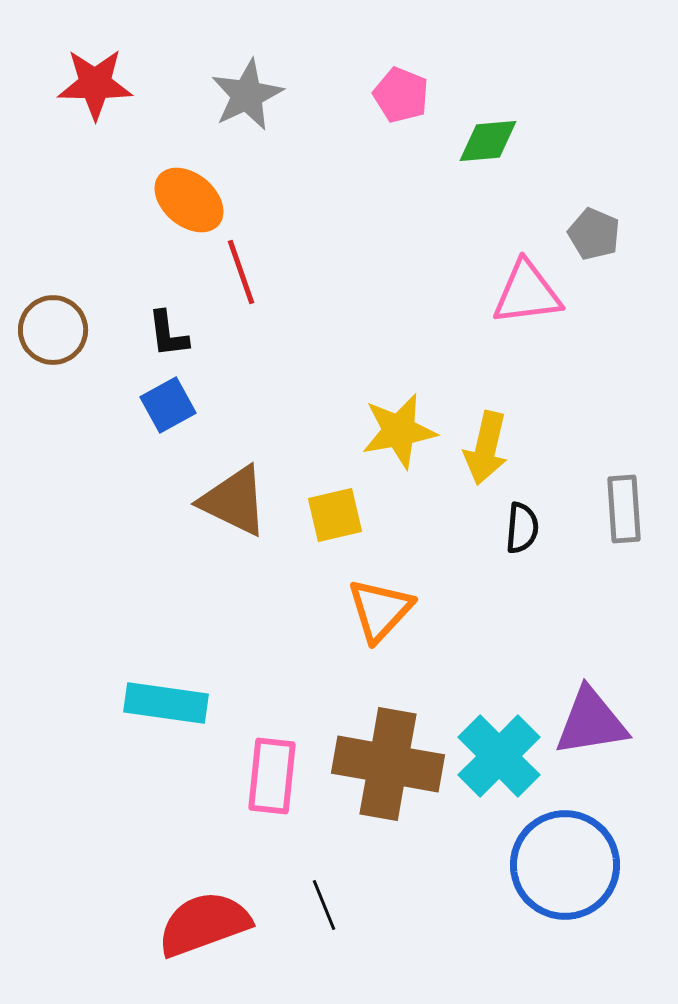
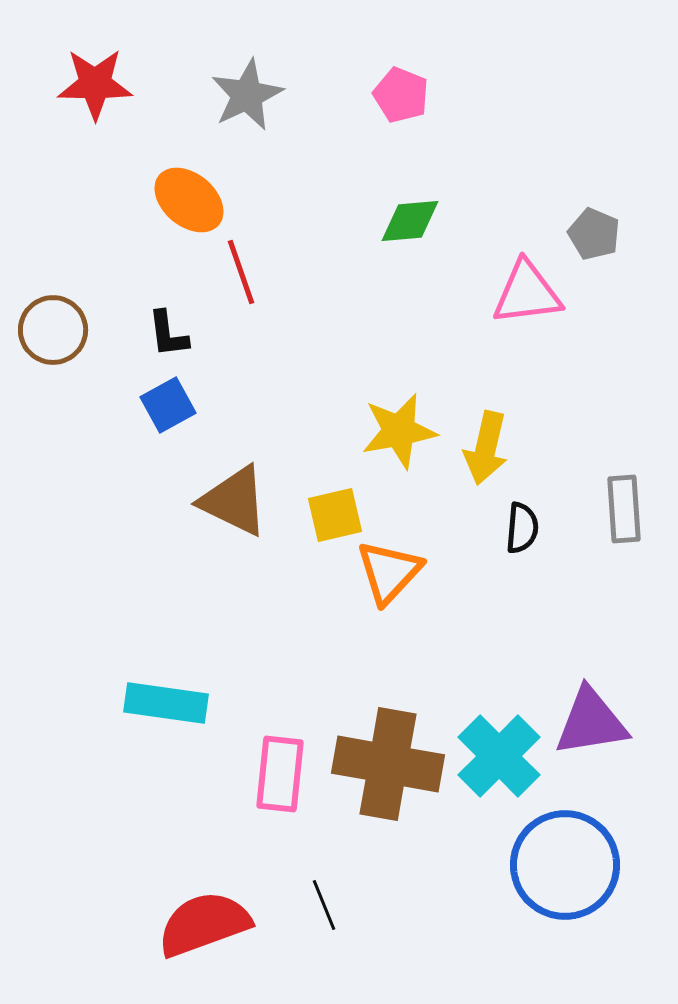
green diamond: moved 78 px left, 80 px down
orange triangle: moved 9 px right, 38 px up
pink rectangle: moved 8 px right, 2 px up
